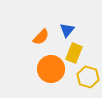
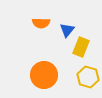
orange semicircle: moved 14 px up; rotated 48 degrees clockwise
yellow rectangle: moved 7 px right, 6 px up
orange circle: moved 7 px left, 6 px down
